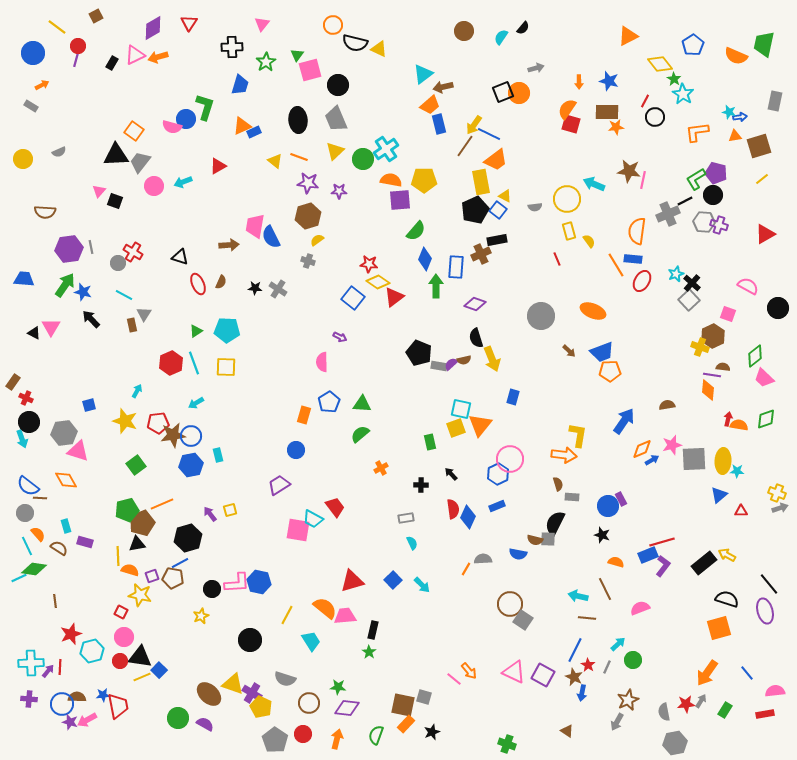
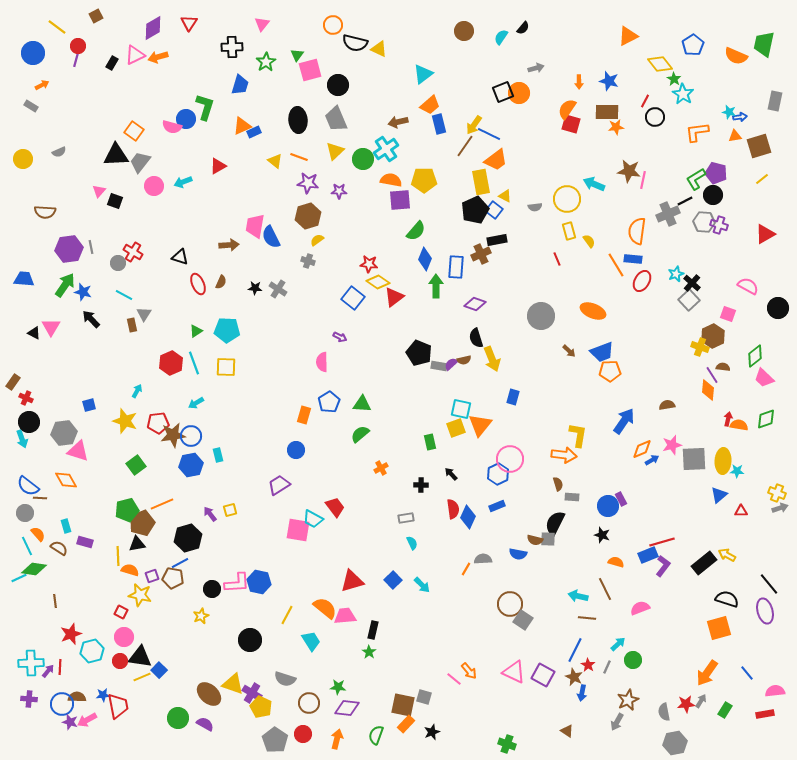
brown arrow at (443, 87): moved 45 px left, 35 px down
blue square at (498, 210): moved 4 px left
purple line at (712, 375): rotated 48 degrees clockwise
